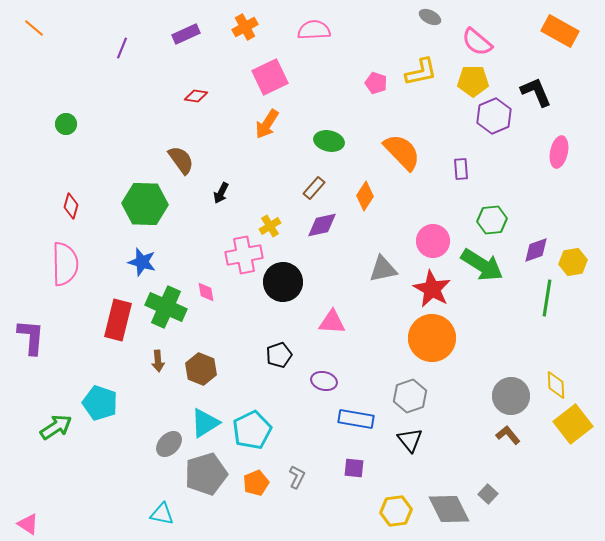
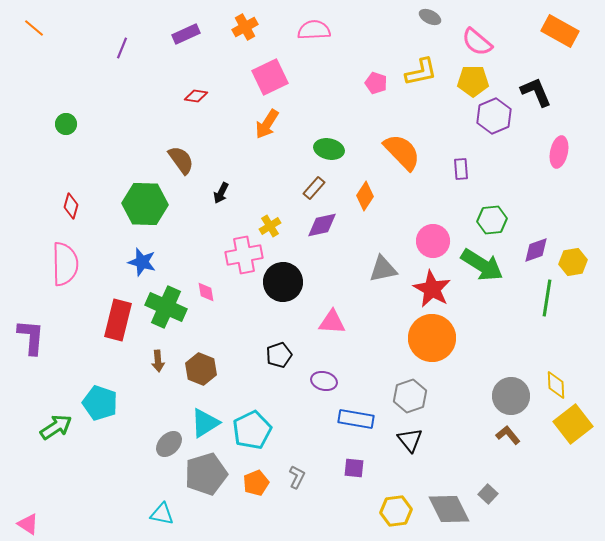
green ellipse at (329, 141): moved 8 px down
